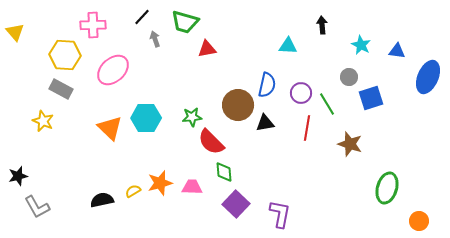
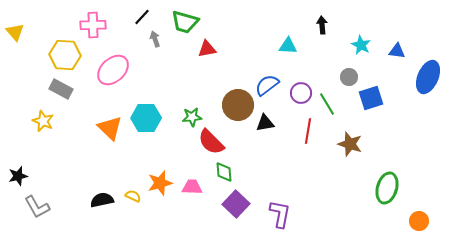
blue semicircle: rotated 140 degrees counterclockwise
red line: moved 1 px right, 3 px down
yellow semicircle: moved 5 px down; rotated 56 degrees clockwise
